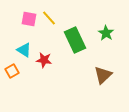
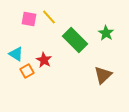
yellow line: moved 1 px up
green rectangle: rotated 20 degrees counterclockwise
cyan triangle: moved 8 px left, 4 px down
red star: rotated 21 degrees clockwise
orange square: moved 15 px right
